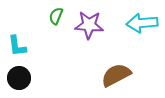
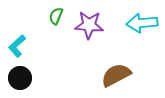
cyan L-shape: rotated 55 degrees clockwise
black circle: moved 1 px right
